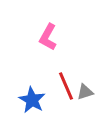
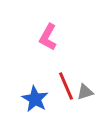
blue star: moved 3 px right, 1 px up
